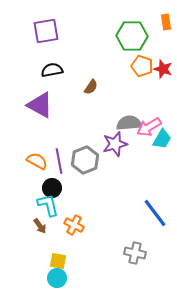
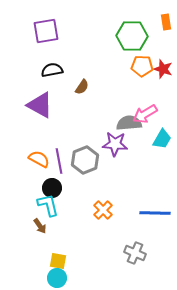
orange pentagon: rotated 15 degrees counterclockwise
brown semicircle: moved 9 px left
pink arrow: moved 4 px left, 13 px up
purple star: rotated 20 degrees clockwise
orange semicircle: moved 2 px right, 2 px up
blue line: rotated 52 degrees counterclockwise
orange cross: moved 29 px right, 15 px up; rotated 18 degrees clockwise
gray cross: rotated 10 degrees clockwise
